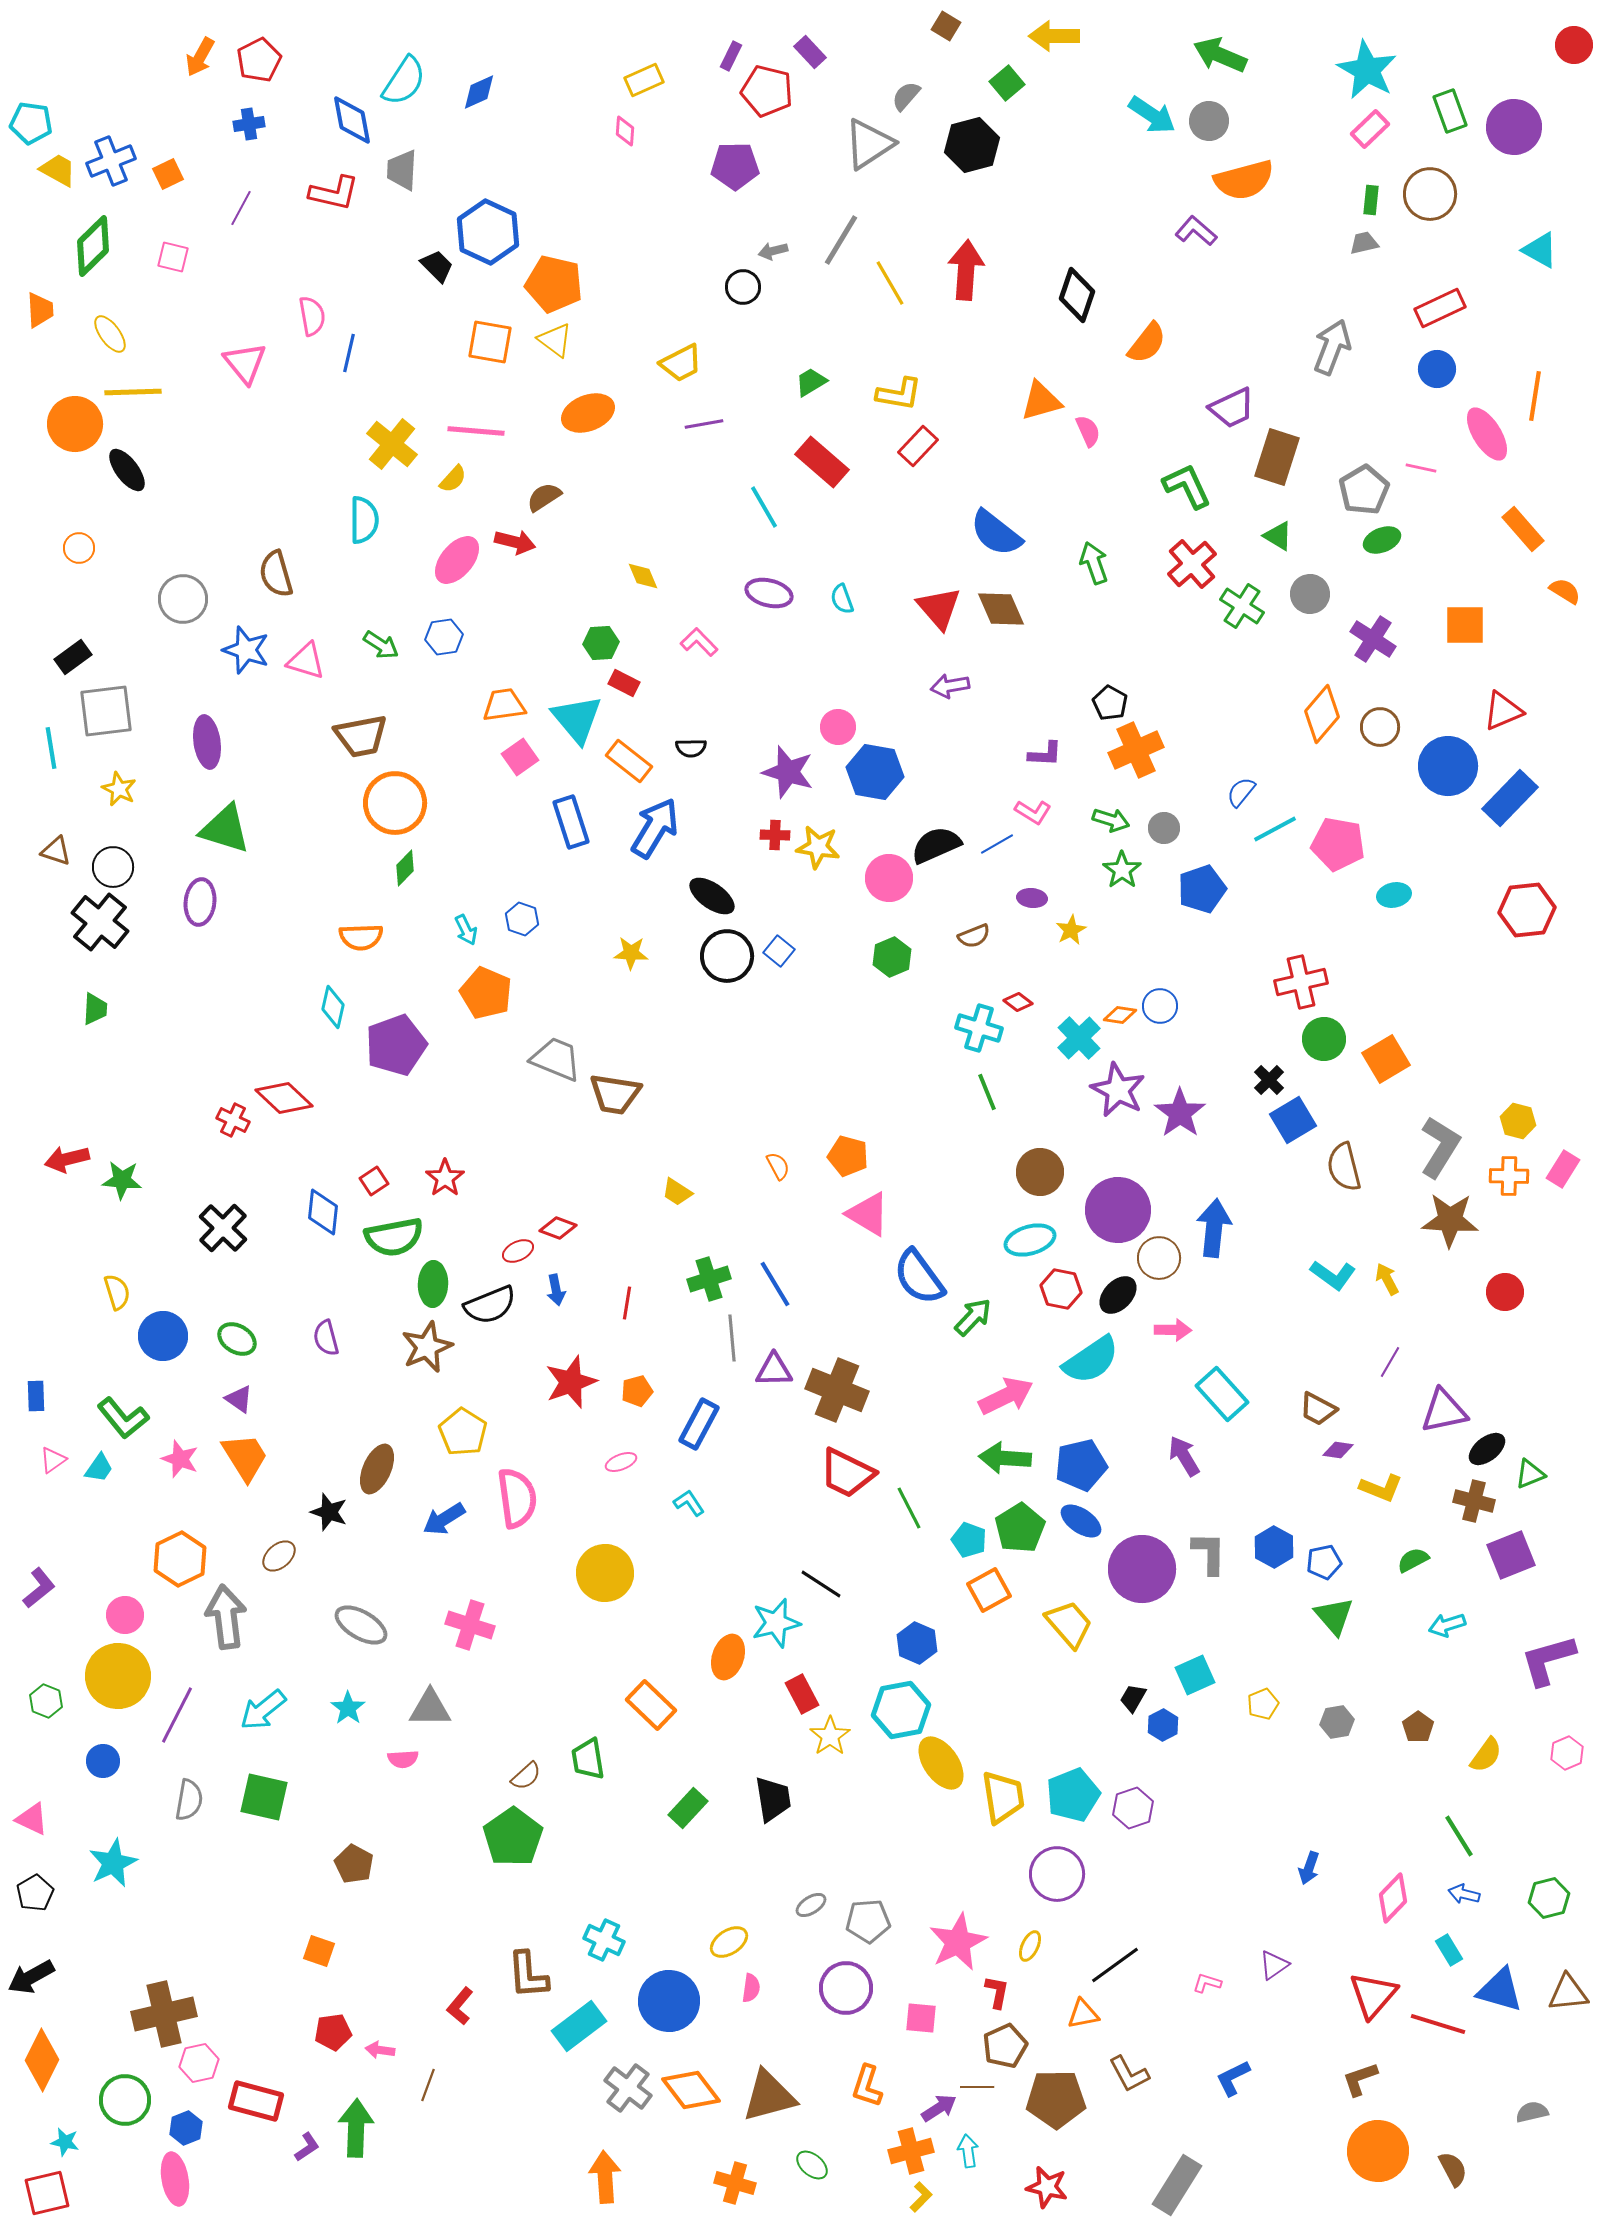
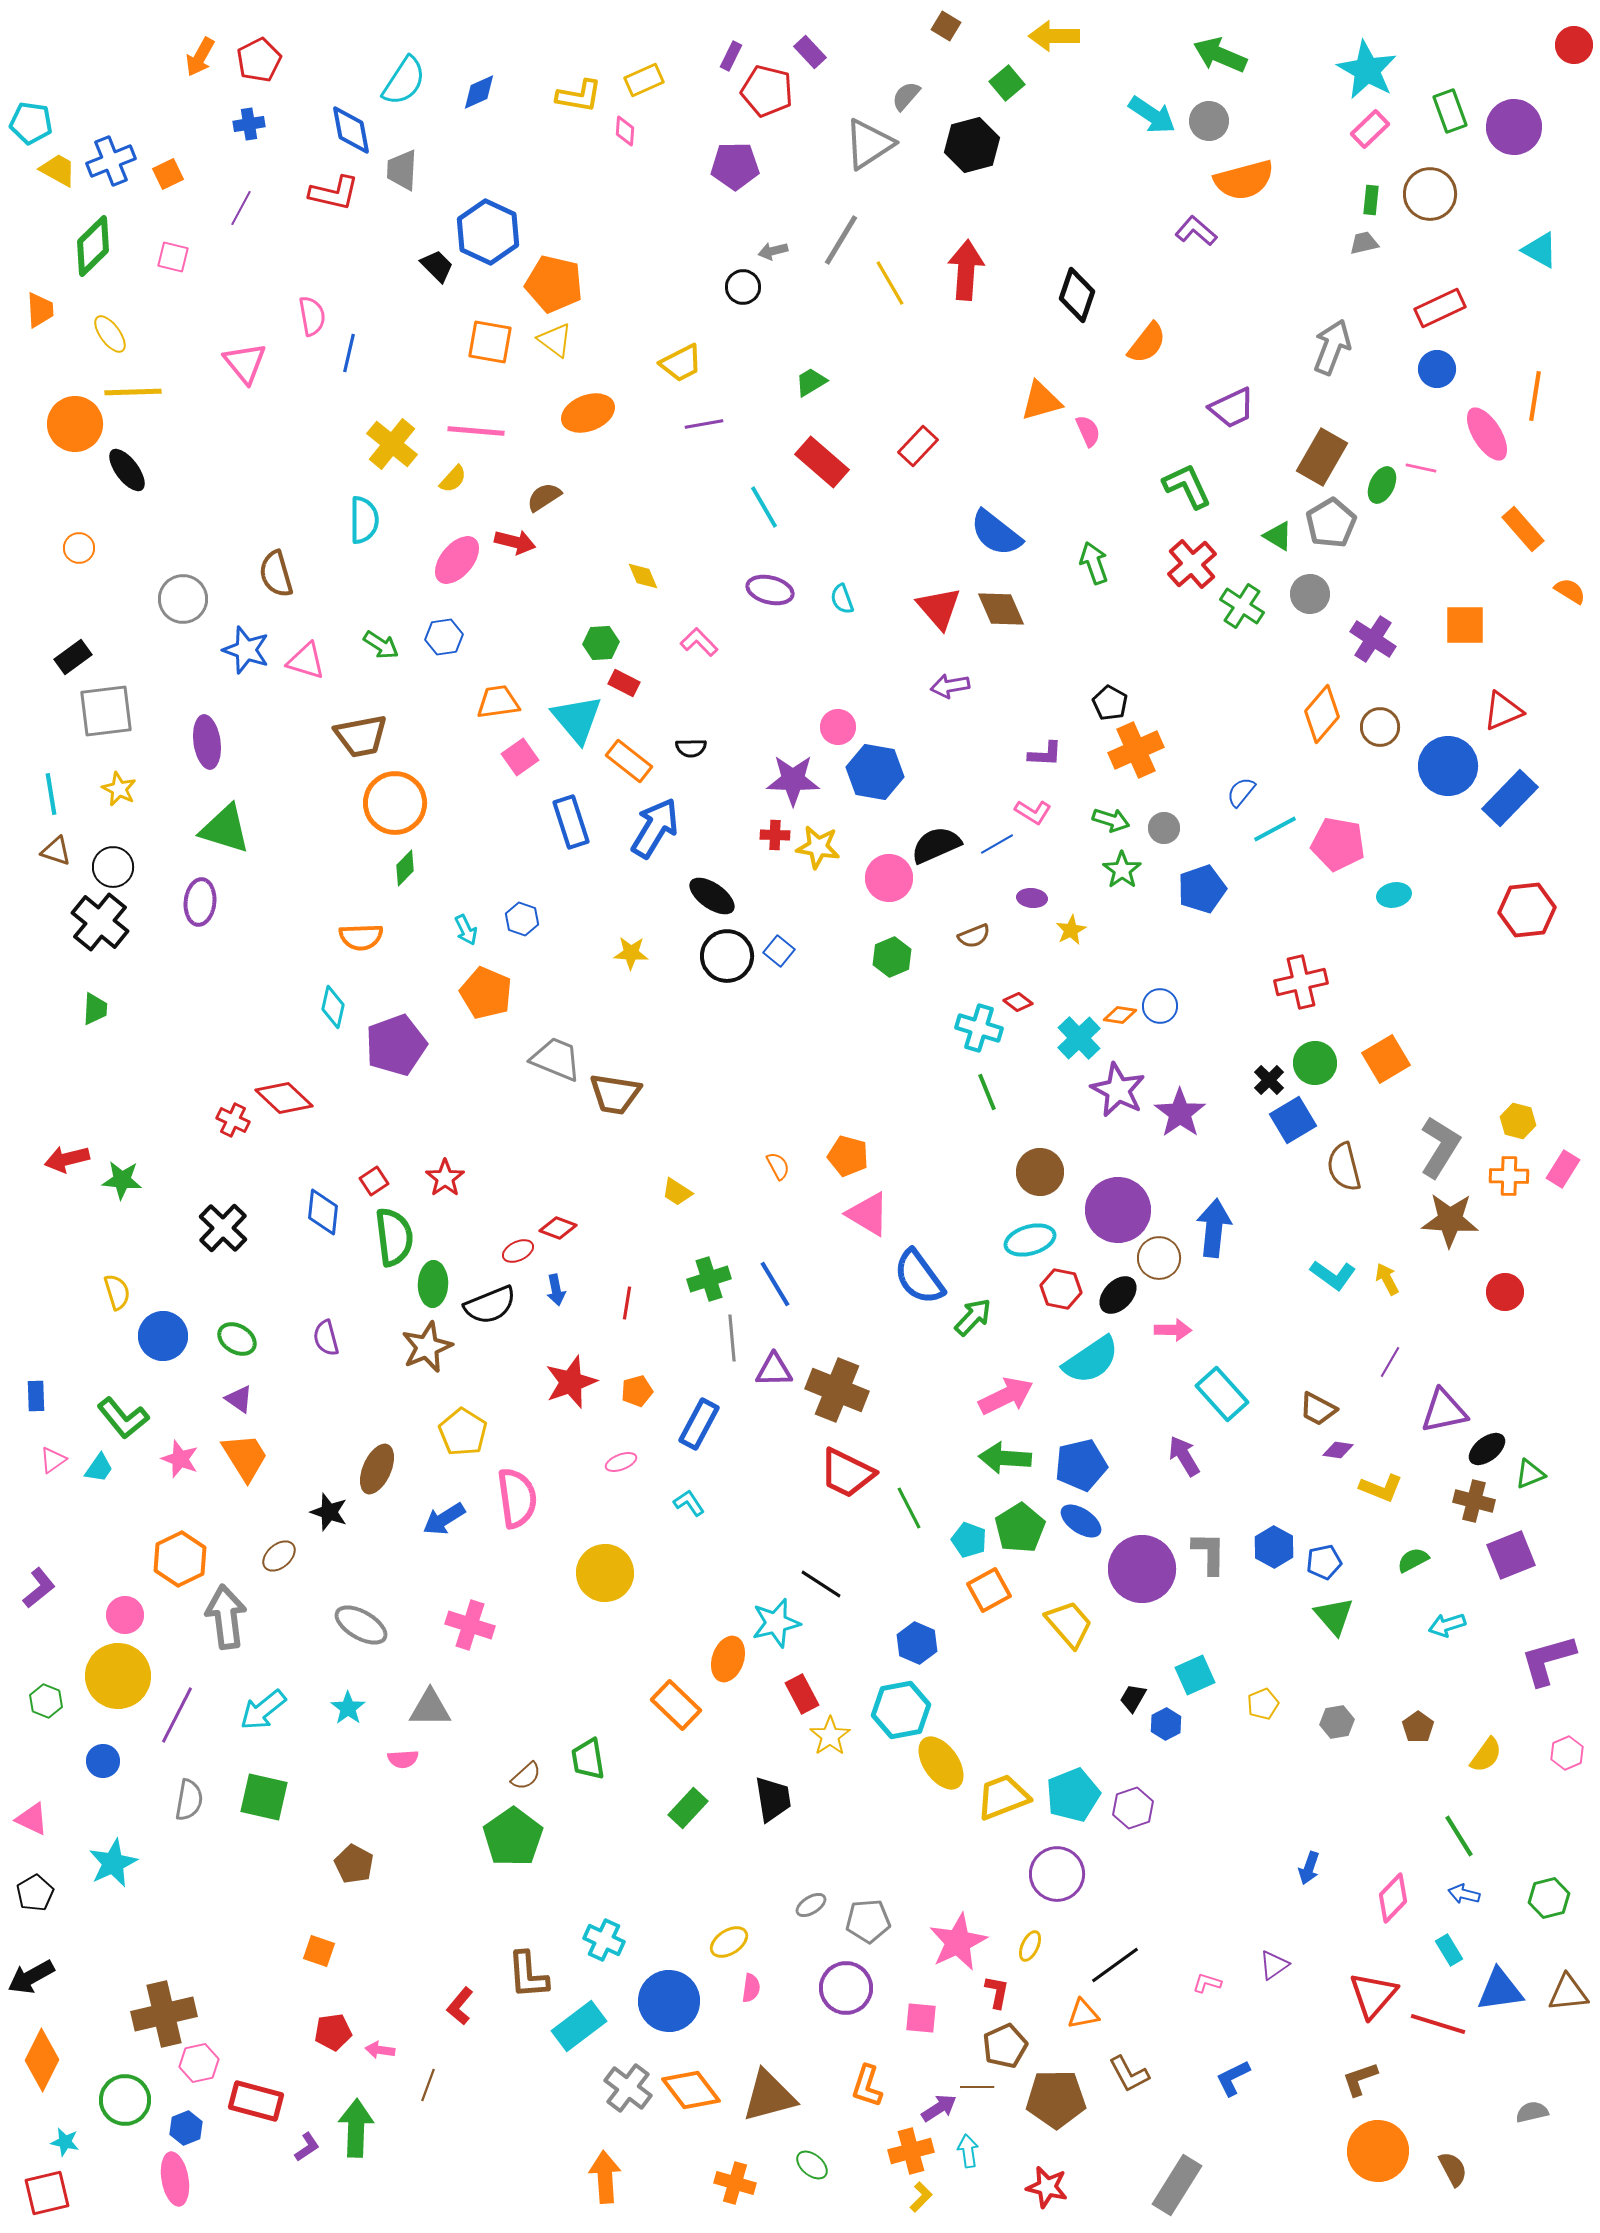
blue diamond at (352, 120): moved 1 px left, 10 px down
yellow L-shape at (899, 394): moved 320 px left, 298 px up
brown rectangle at (1277, 457): moved 45 px right; rotated 12 degrees clockwise
gray pentagon at (1364, 490): moved 33 px left, 33 px down
green ellipse at (1382, 540): moved 55 px up; rotated 42 degrees counterclockwise
orange semicircle at (1565, 591): moved 5 px right
purple ellipse at (769, 593): moved 1 px right, 3 px up
orange trapezoid at (504, 705): moved 6 px left, 3 px up
cyan line at (51, 748): moved 46 px down
purple star at (788, 772): moved 5 px right, 8 px down; rotated 16 degrees counterclockwise
green circle at (1324, 1039): moved 9 px left, 24 px down
green semicircle at (394, 1237): rotated 86 degrees counterclockwise
orange ellipse at (728, 1657): moved 2 px down
orange rectangle at (651, 1705): moved 25 px right
blue hexagon at (1163, 1725): moved 3 px right, 1 px up
yellow trapezoid at (1003, 1797): rotated 102 degrees counterclockwise
blue triangle at (1500, 1990): rotated 24 degrees counterclockwise
